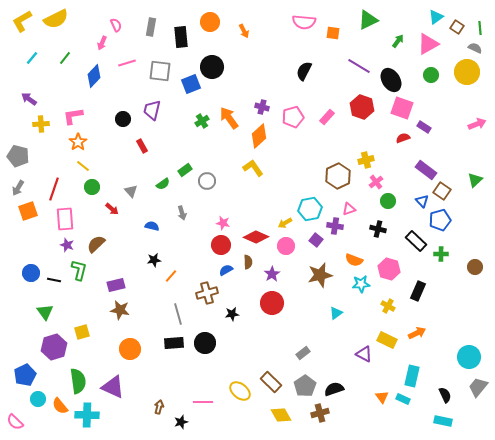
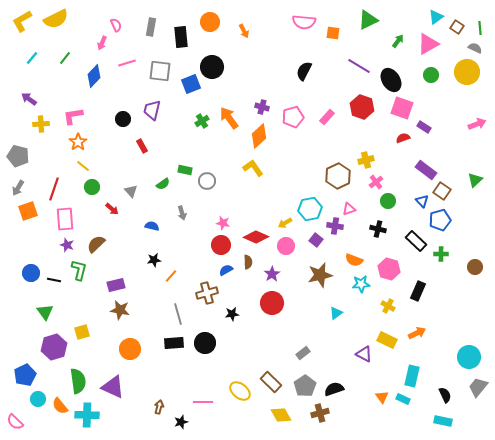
green rectangle at (185, 170): rotated 48 degrees clockwise
